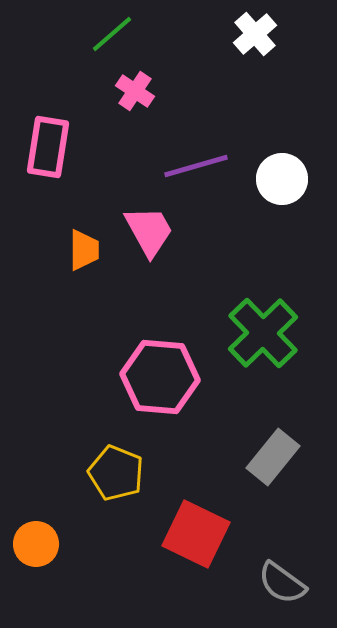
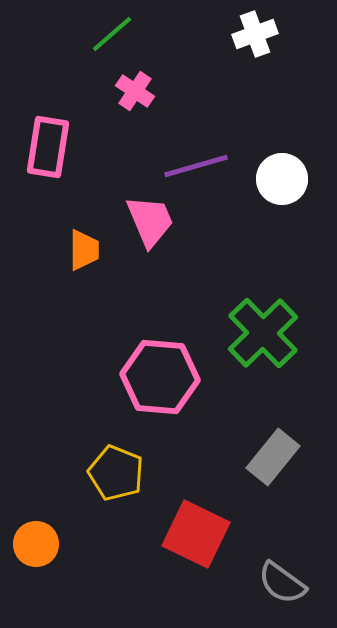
white cross: rotated 21 degrees clockwise
pink trapezoid: moved 1 px right, 10 px up; rotated 6 degrees clockwise
